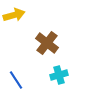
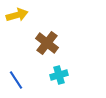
yellow arrow: moved 3 px right
